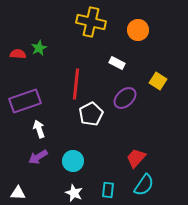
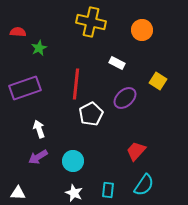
orange circle: moved 4 px right
red semicircle: moved 22 px up
purple rectangle: moved 13 px up
red trapezoid: moved 7 px up
